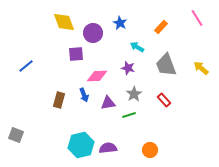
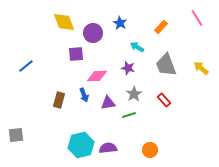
gray square: rotated 28 degrees counterclockwise
